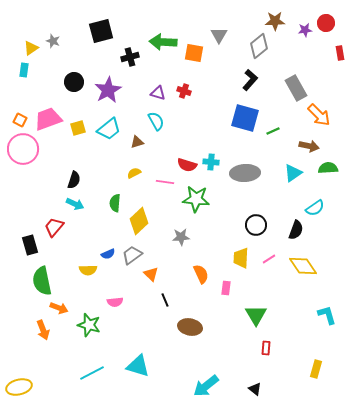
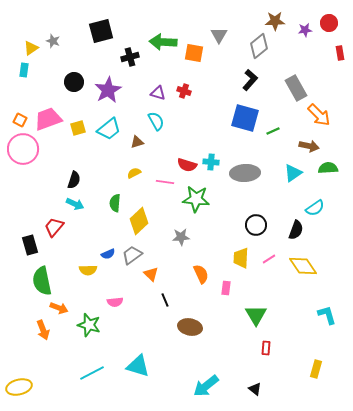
red circle at (326, 23): moved 3 px right
